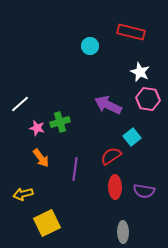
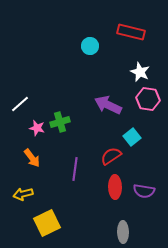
orange arrow: moved 9 px left
